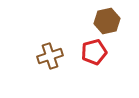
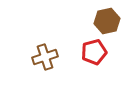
brown cross: moved 5 px left, 1 px down
